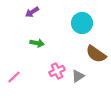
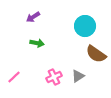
purple arrow: moved 1 px right, 5 px down
cyan circle: moved 3 px right, 3 px down
pink cross: moved 3 px left, 6 px down
